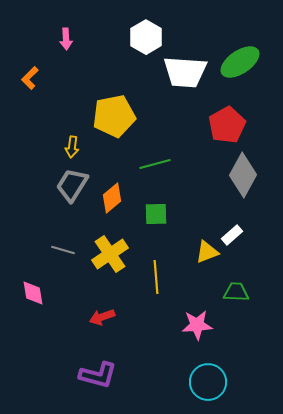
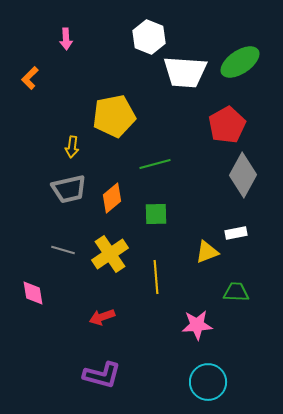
white hexagon: moved 3 px right; rotated 8 degrees counterclockwise
gray trapezoid: moved 3 px left, 4 px down; rotated 135 degrees counterclockwise
white rectangle: moved 4 px right, 2 px up; rotated 30 degrees clockwise
purple L-shape: moved 4 px right
